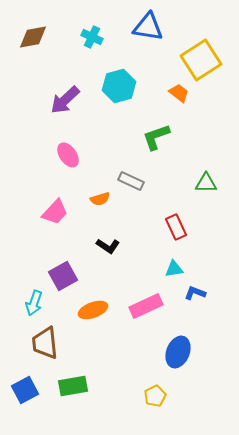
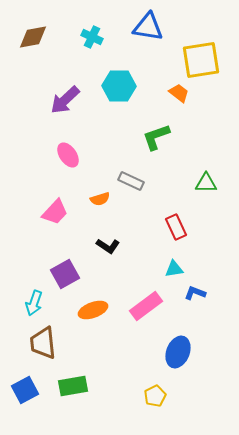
yellow square: rotated 24 degrees clockwise
cyan hexagon: rotated 16 degrees clockwise
purple square: moved 2 px right, 2 px up
pink rectangle: rotated 12 degrees counterclockwise
brown trapezoid: moved 2 px left
